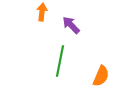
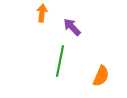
orange arrow: moved 1 px down
purple arrow: moved 1 px right, 2 px down
